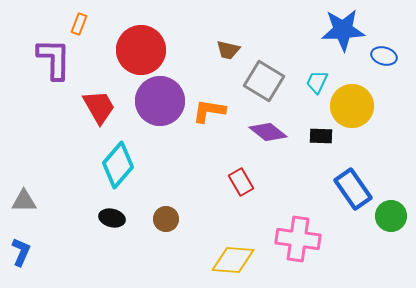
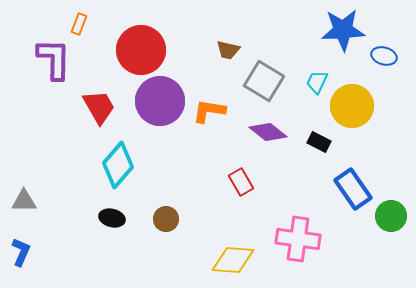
black rectangle: moved 2 px left, 6 px down; rotated 25 degrees clockwise
